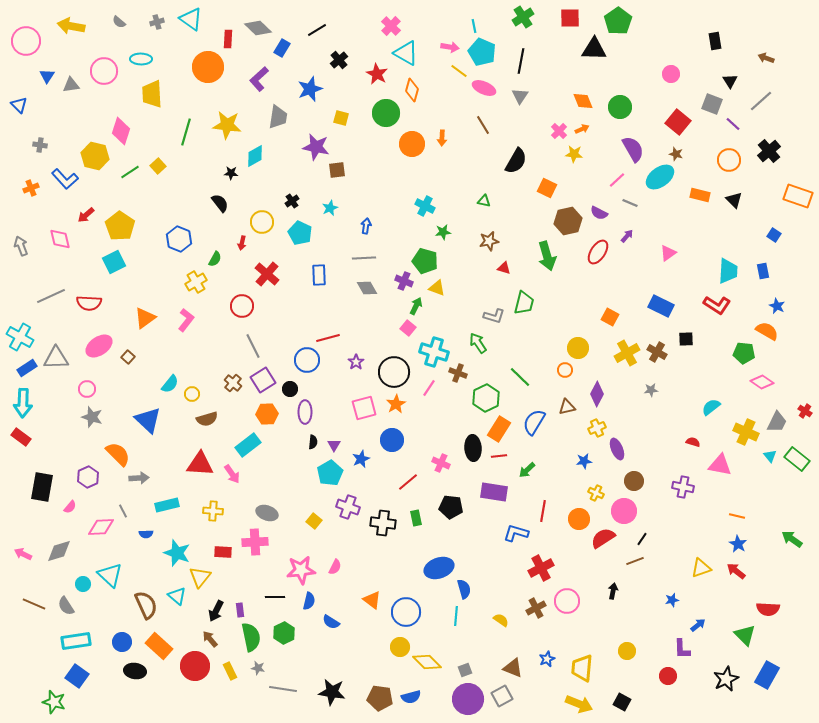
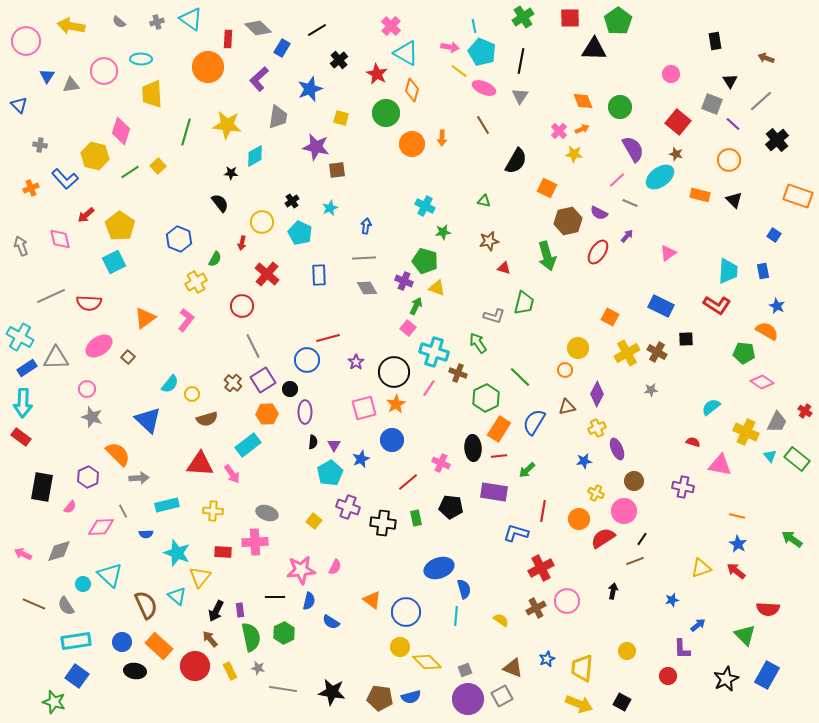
black cross at (769, 151): moved 8 px right, 11 px up
